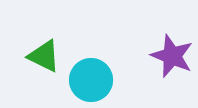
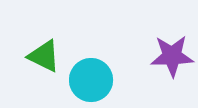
purple star: rotated 24 degrees counterclockwise
